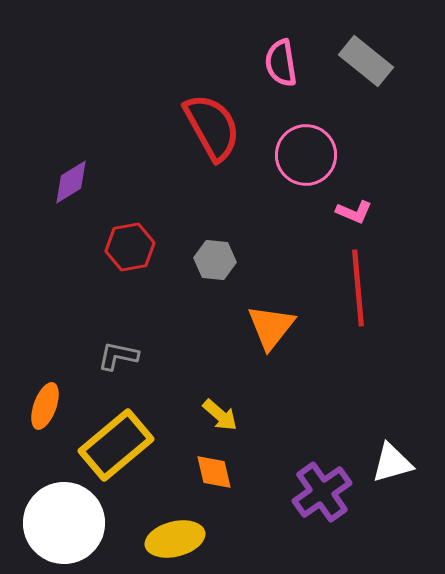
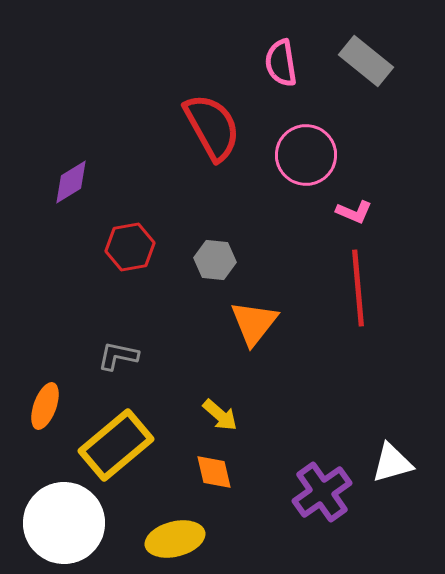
orange triangle: moved 17 px left, 4 px up
